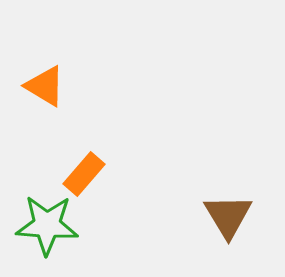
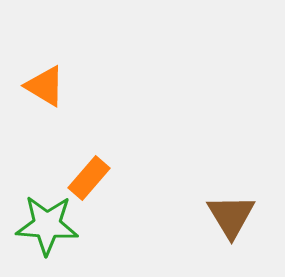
orange rectangle: moved 5 px right, 4 px down
brown triangle: moved 3 px right
